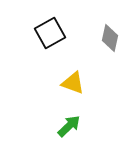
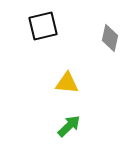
black square: moved 7 px left, 7 px up; rotated 16 degrees clockwise
yellow triangle: moved 6 px left; rotated 15 degrees counterclockwise
